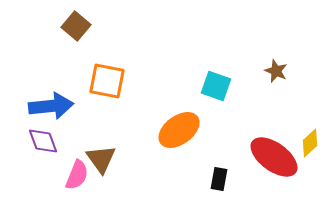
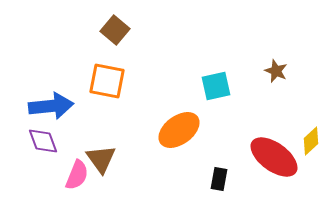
brown square: moved 39 px right, 4 px down
cyan square: rotated 32 degrees counterclockwise
yellow diamond: moved 1 px right, 2 px up
